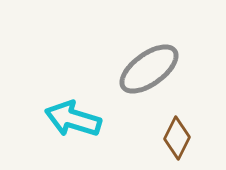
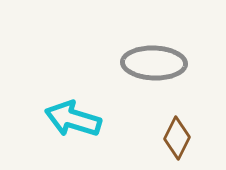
gray ellipse: moved 5 px right, 6 px up; rotated 38 degrees clockwise
